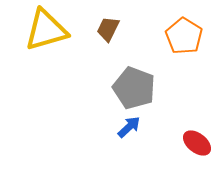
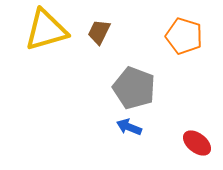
brown trapezoid: moved 9 px left, 3 px down
orange pentagon: rotated 15 degrees counterclockwise
blue arrow: rotated 115 degrees counterclockwise
